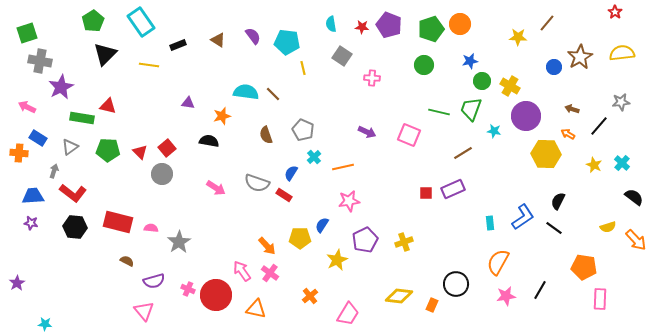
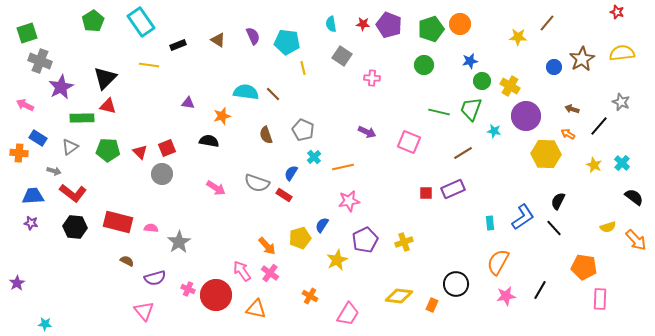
red star at (615, 12): moved 2 px right; rotated 16 degrees counterclockwise
red star at (362, 27): moved 1 px right, 3 px up
purple semicircle at (253, 36): rotated 12 degrees clockwise
black triangle at (105, 54): moved 24 px down
brown star at (580, 57): moved 2 px right, 2 px down
gray cross at (40, 61): rotated 10 degrees clockwise
gray star at (621, 102): rotated 30 degrees clockwise
pink arrow at (27, 107): moved 2 px left, 2 px up
green rectangle at (82, 118): rotated 10 degrees counterclockwise
pink square at (409, 135): moved 7 px down
red square at (167, 148): rotated 18 degrees clockwise
gray arrow at (54, 171): rotated 88 degrees clockwise
black line at (554, 228): rotated 12 degrees clockwise
yellow pentagon at (300, 238): rotated 15 degrees counterclockwise
purple semicircle at (154, 281): moved 1 px right, 3 px up
orange cross at (310, 296): rotated 21 degrees counterclockwise
